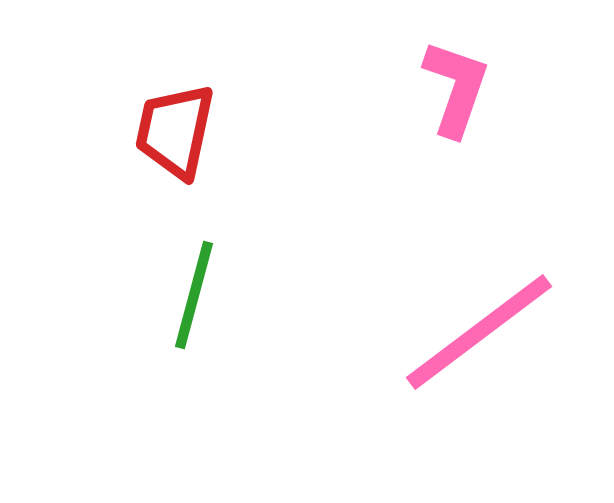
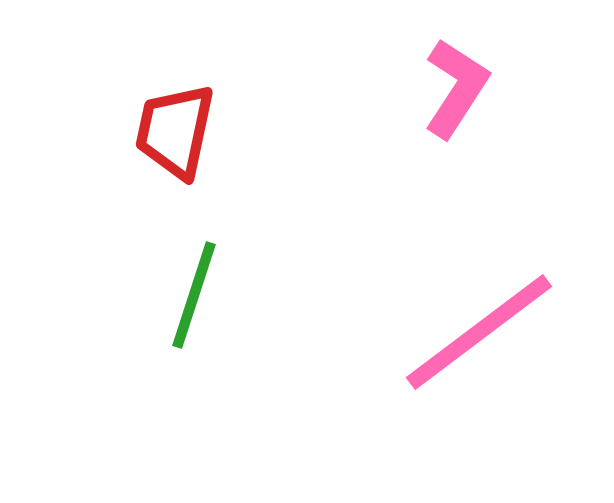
pink L-shape: rotated 14 degrees clockwise
green line: rotated 3 degrees clockwise
